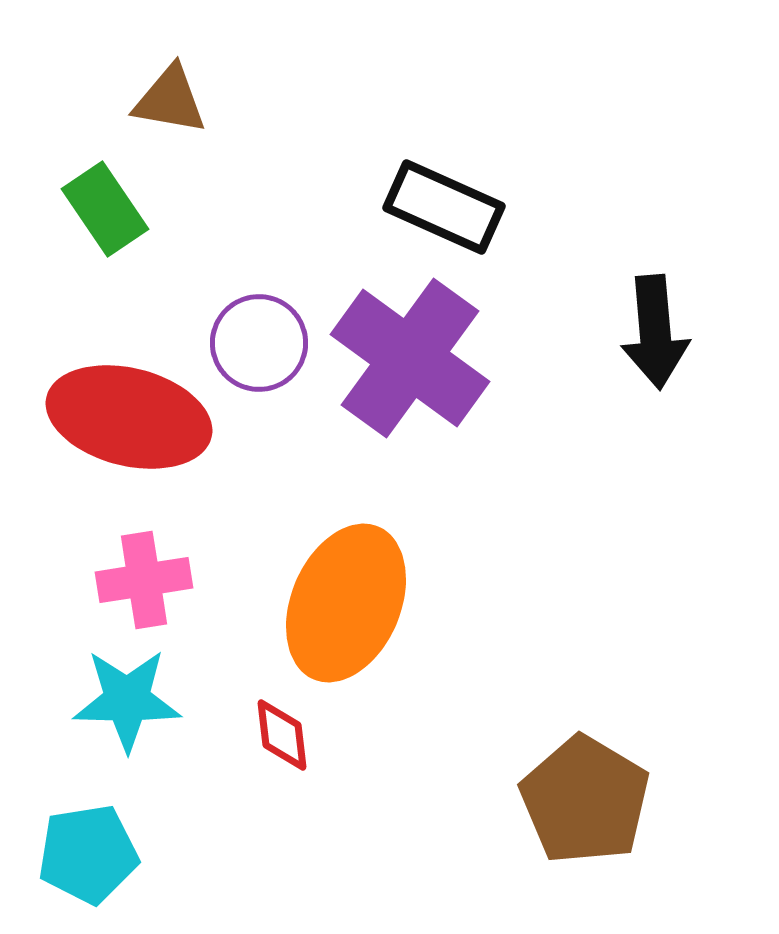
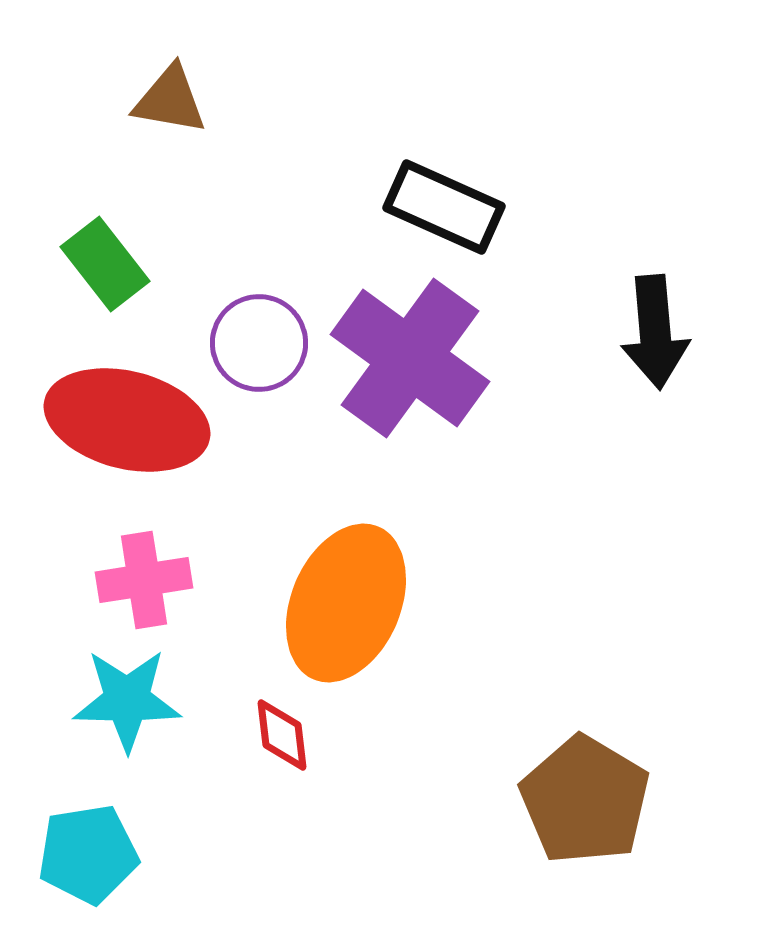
green rectangle: moved 55 px down; rotated 4 degrees counterclockwise
red ellipse: moved 2 px left, 3 px down
